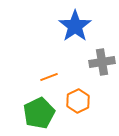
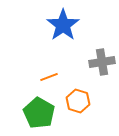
blue star: moved 12 px left, 1 px up
orange hexagon: rotated 15 degrees counterclockwise
green pentagon: rotated 16 degrees counterclockwise
